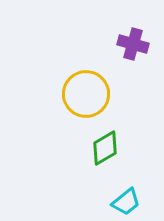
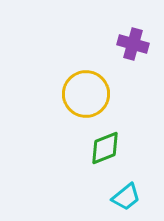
green diamond: rotated 9 degrees clockwise
cyan trapezoid: moved 5 px up
